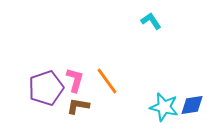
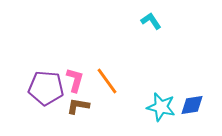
purple pentagon: rotated 24 degrees clockwise
cyan star: moved 3 px left
